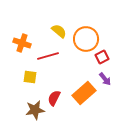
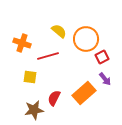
brown star: moved 1 px left
